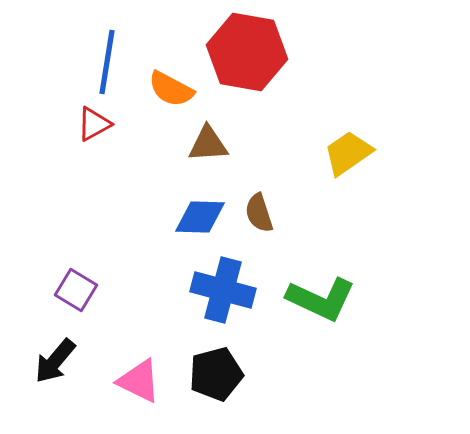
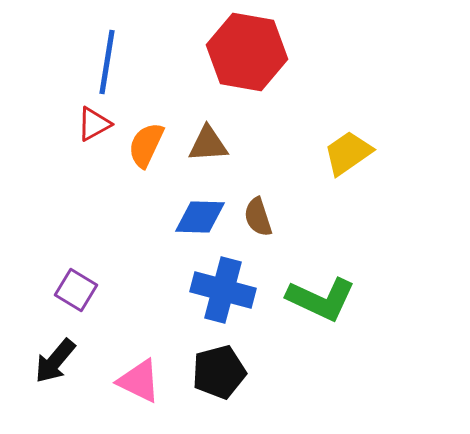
orange semicircle: moved 25 px left, 56 px down; rotated 87 degrees clockwise
brown semicircle: moved 1 px left, 4 px down
black pentagon: moved 3 px right, 2 px up
